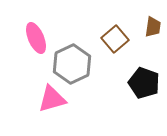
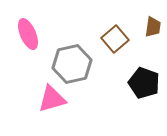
pink ellipse: moved 8 px left, 4 px up
gray hexagon: rotated 12 degrees clockwise
